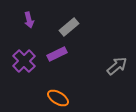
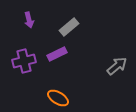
purple cross: rotated 30 degrees clockwise
